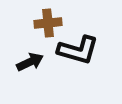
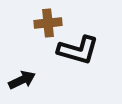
black arrow: moved 8 px left, 18 px down
